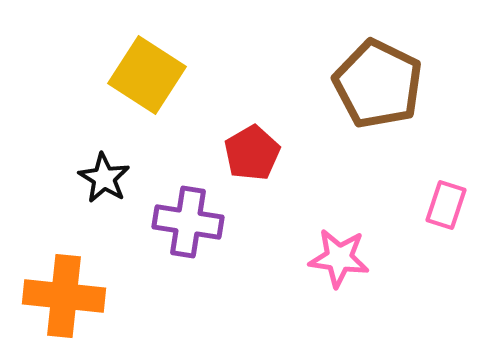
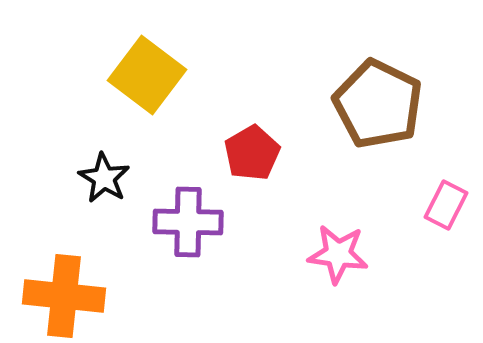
yellow square: rotated 4 degrees clockwise
brown pentagon: moved 20 px down
pink rectangle: rotated 9 degrees clockwise
purple cross: rotated 8 degrees counterclockwise
pink star: moved 1 px left, 4 px up
